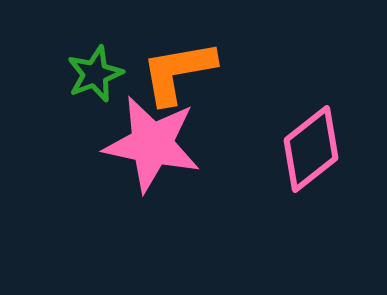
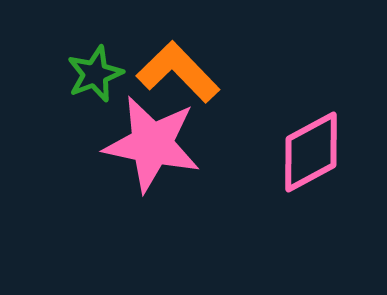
orange L-shape: rotated 56 degrees clockwise
pink diamond: moved 3 px down; rotated 10 degrees clockwise
